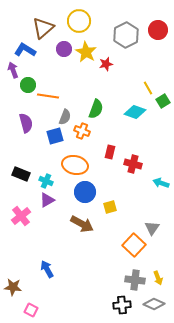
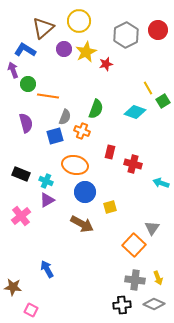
yellow star: rotated 15 degrees clockwise
green circle: moved 1 px up
